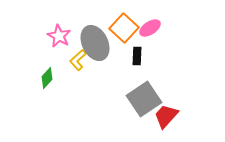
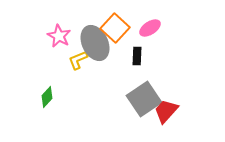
orange square: moved 9 px left
yellow L-shape: rotated 20 degrees clockwise
green diamond: moved 19 px down
red trapezoid: moved 5 px up
